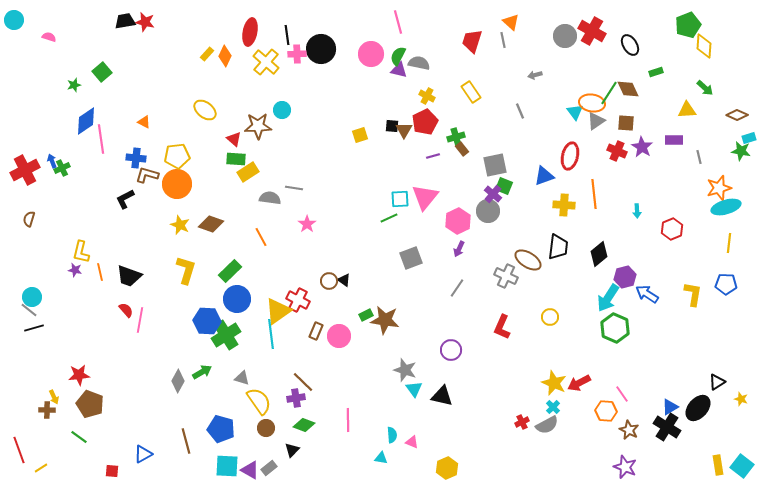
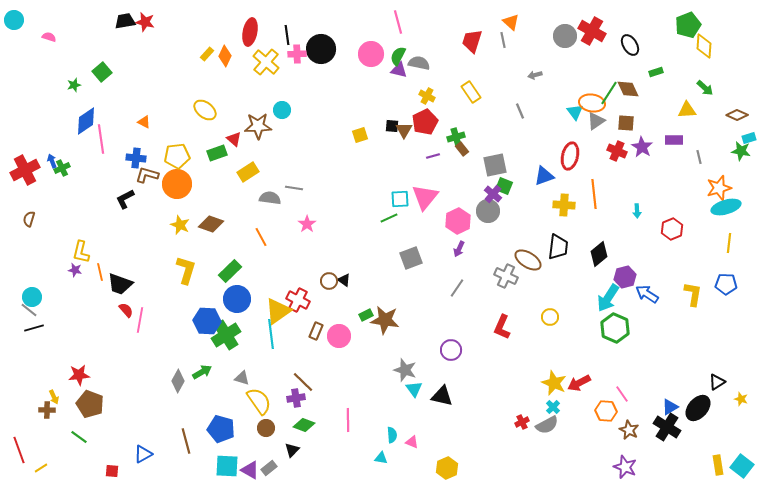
green rectangle at (236, 159): moved 19 px left, 6 px up; rotated 24 degrees counterclockwise
black trapezoid at (129, 276): moved 9 px left, 8 px down
